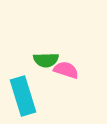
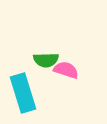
cyan rectangle: moved 3 px up
